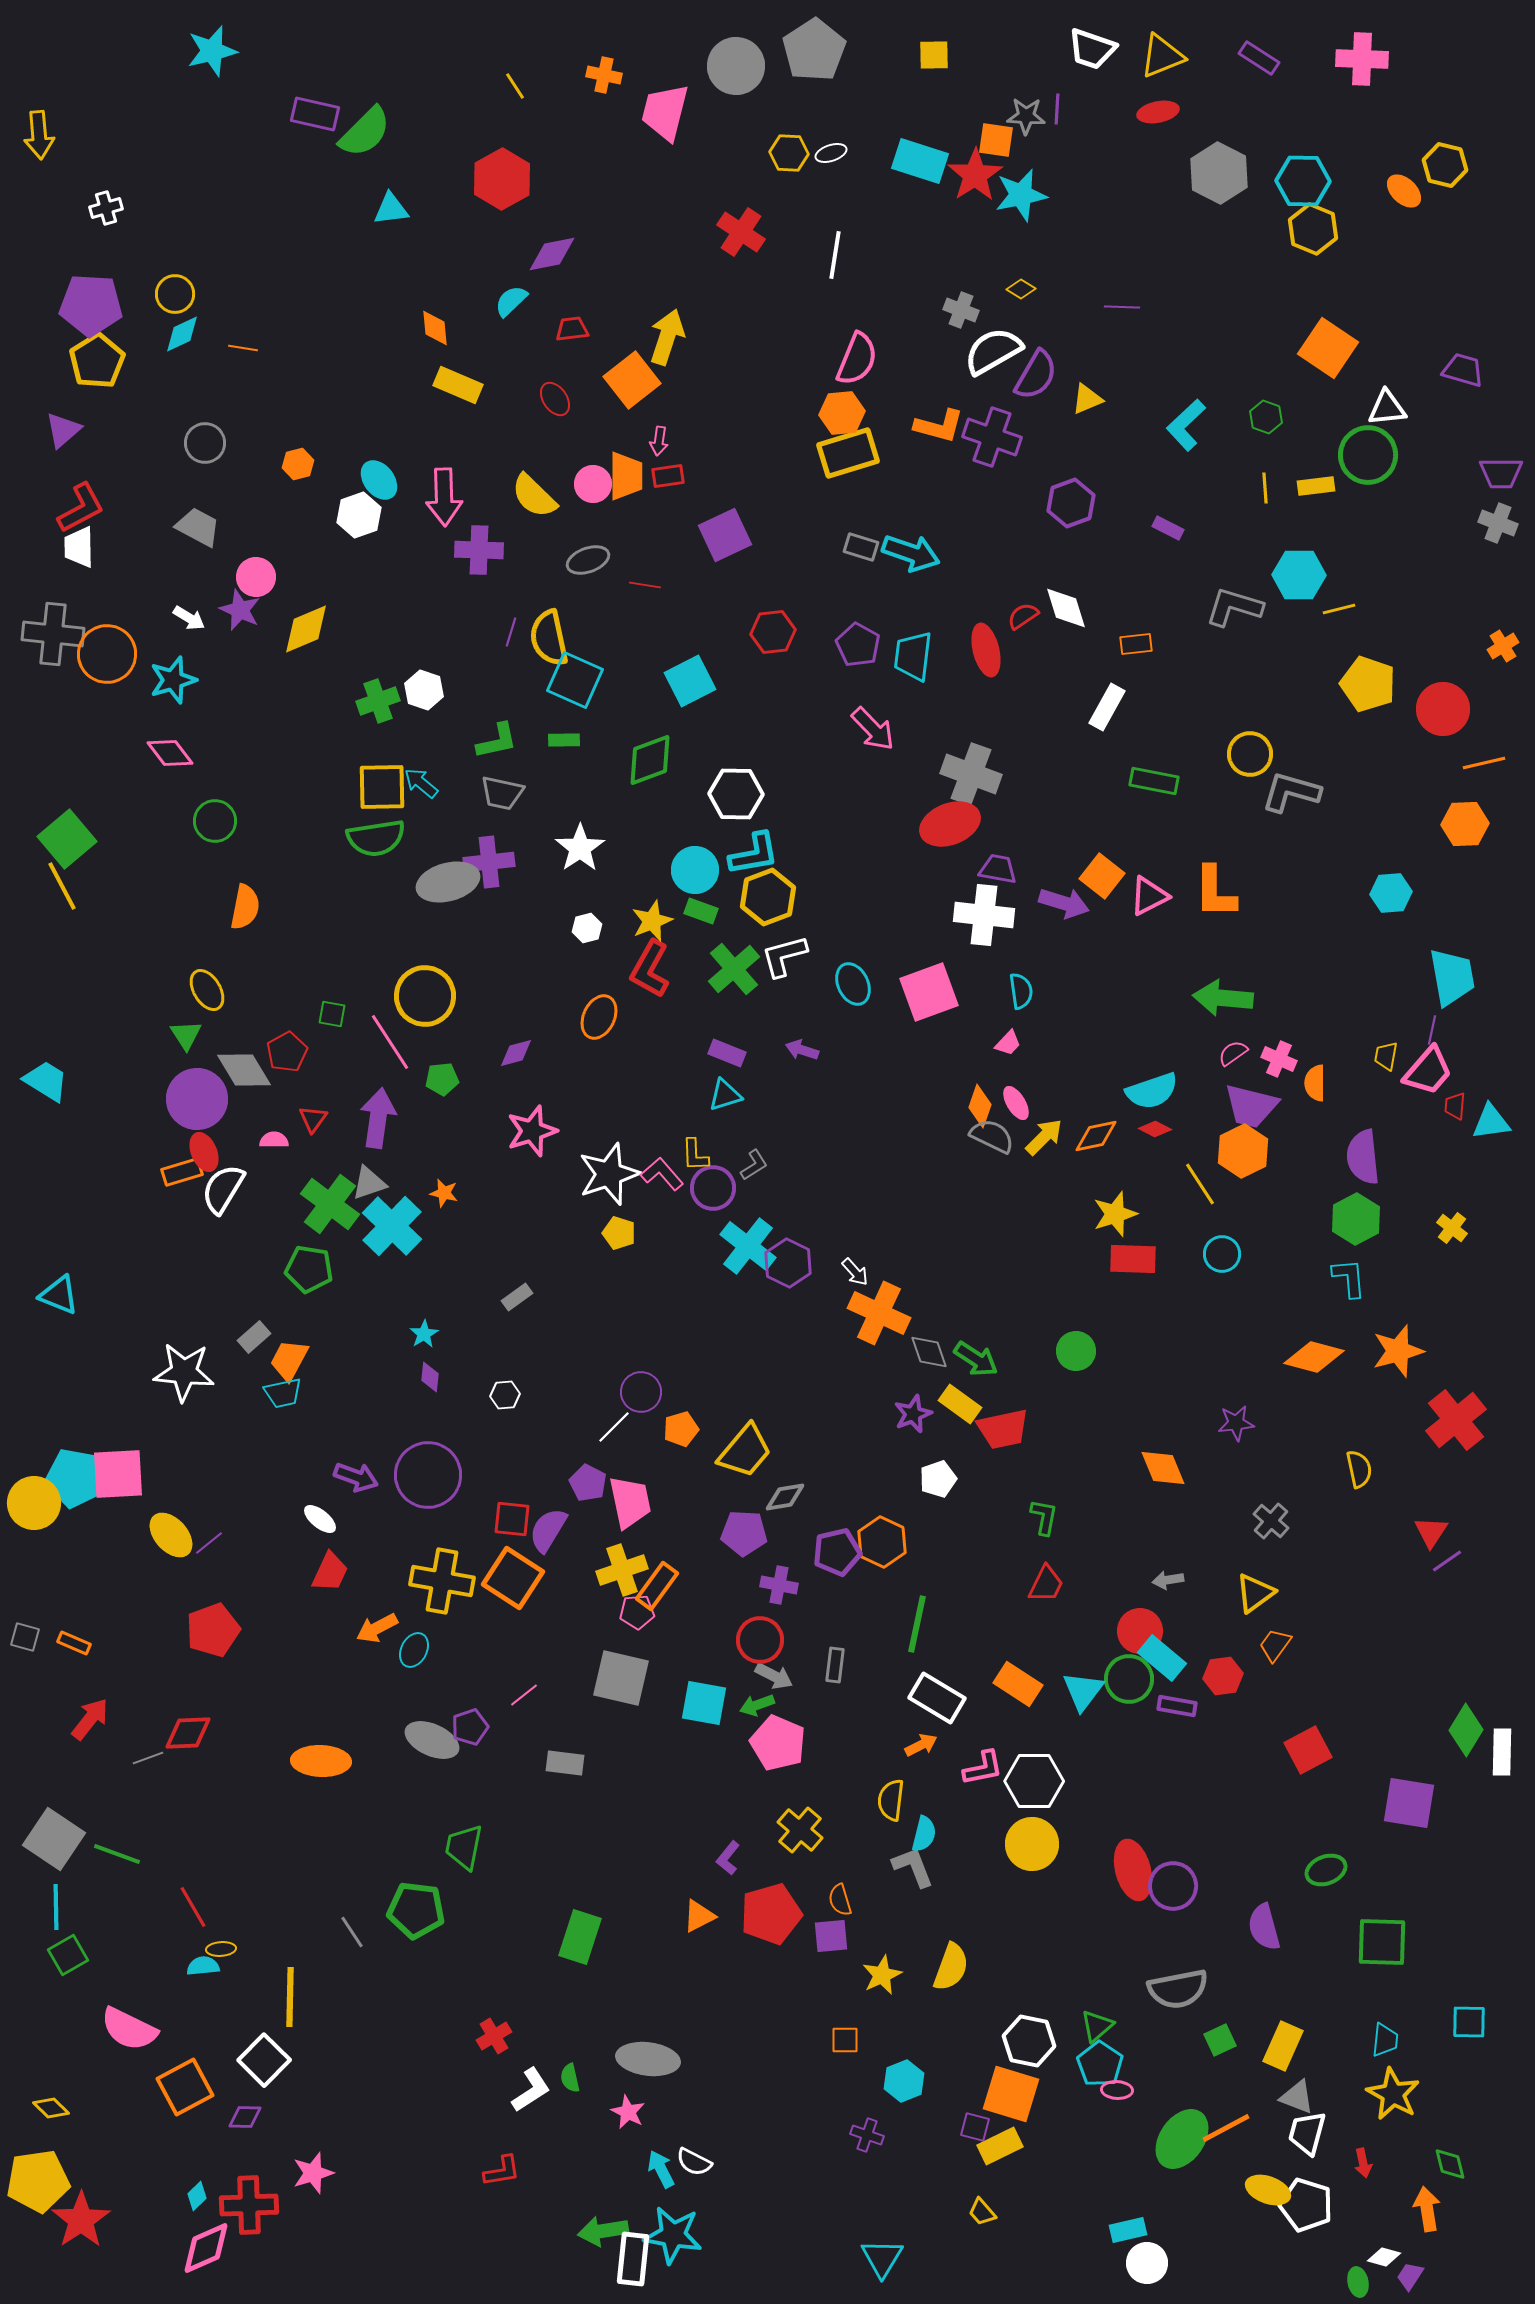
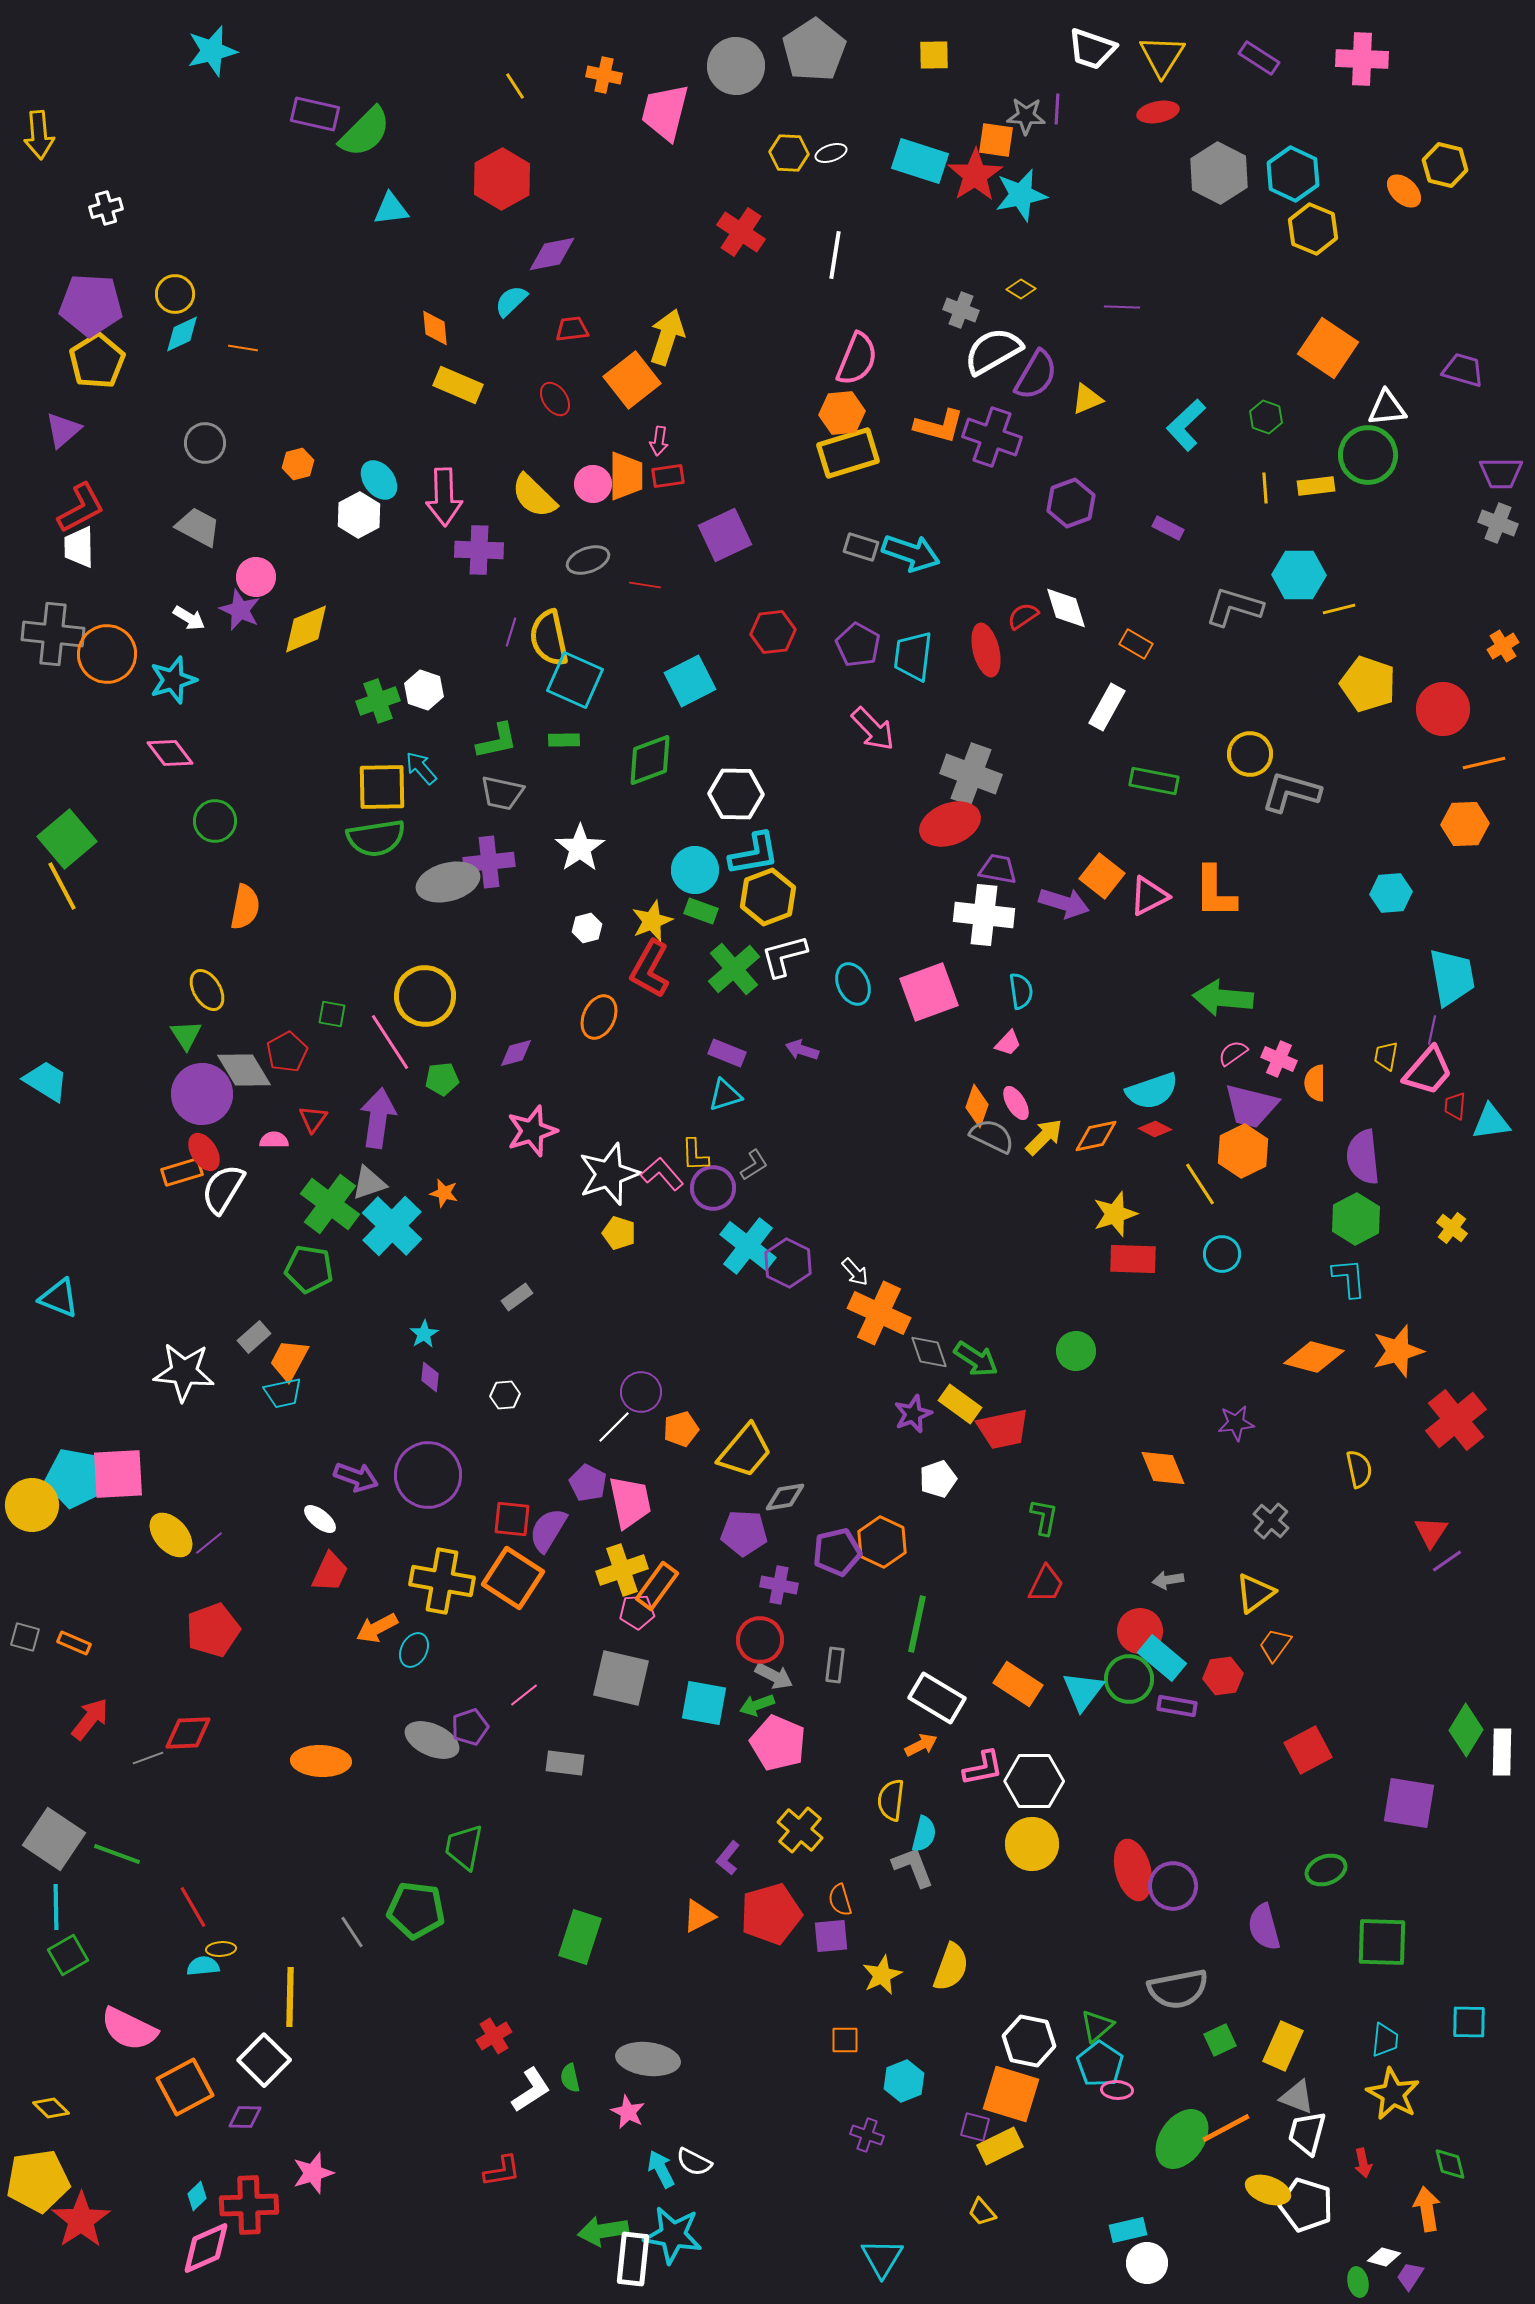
yellow triangle at (1162, 56): rotated 36 degrees counterclockwise
cyan hexagon at (1303, 181): moved 10 px left, 7 px up; rotated 24 degrees clockwise
white hexagon at (359, 515): rotated 9 degrees counterclockwise
orange rectangle at (1136, 644): rotated 36 degrees clockwise
cyan arrow at (421, 783): moved 15 px up; rotated 9 degrees clockwise
purple circle at (197, 1099): moved 5 px right, 5 px up
orange diamond at (980, 1106): moved 3 px left
red ellipse at (204, 1152): rotated 9 degrees counterclockwise
cyan triangle at (59, 1295): moved 3 px down
yellow circle at (34, 1503): moved 2 px left, 2 px down
